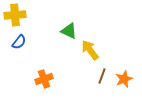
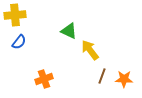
orange star: rotated 24 degrees clockwise
